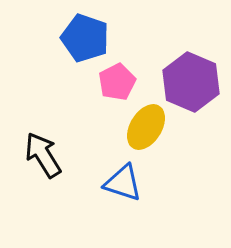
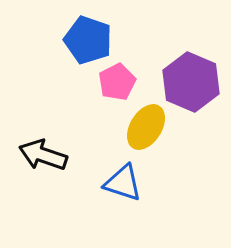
blue pentagon: moved 3 px right, 2 px down
black arrow: rotated 39 degrees counterclockwise
